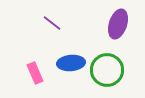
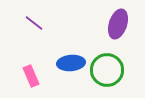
purple line: moved 18 px left
pink rectangle: moved 4 px left, 3 px down
